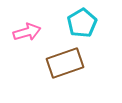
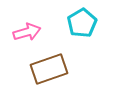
brown rectangle: moved 16 px left, 6 px down
